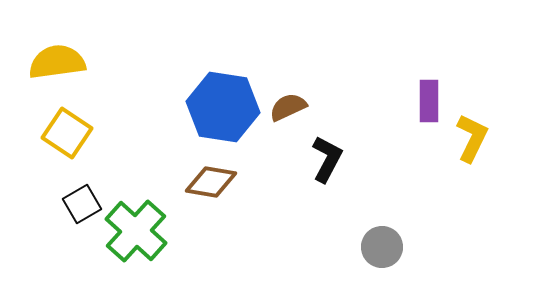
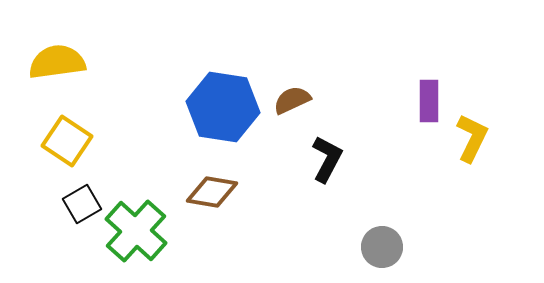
brown semicircle: moved 4 px right, 7 px up
yellow square: moved 8 px down
brown diamond: moved 1 px right, 10 px down
